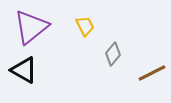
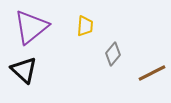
yellow trapezoid: rotated 30 degrees clockwise
black triangle: rotated 12 degrees clockwise
